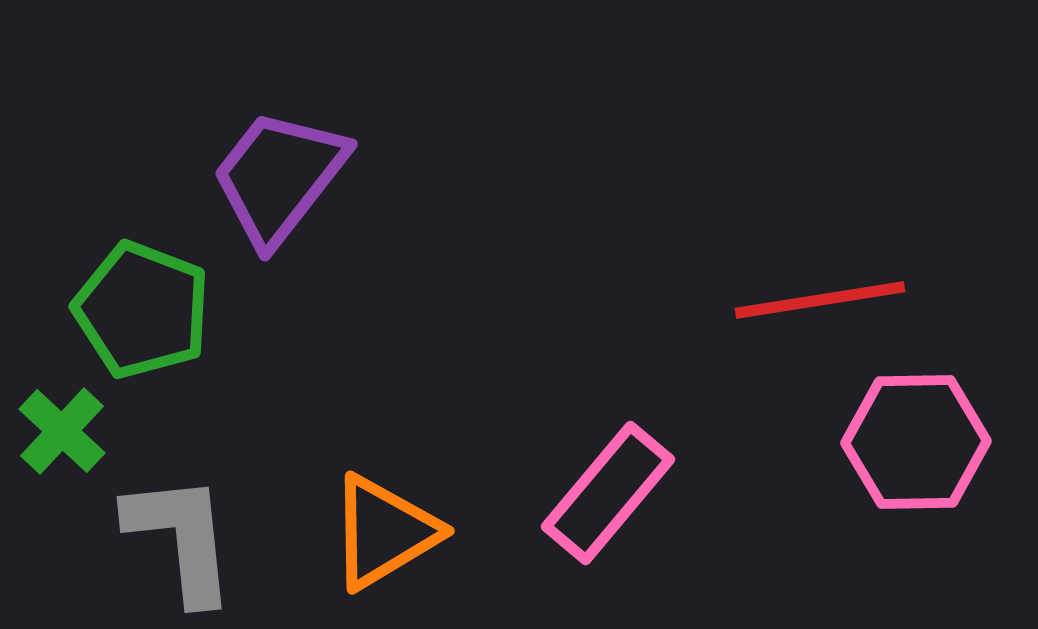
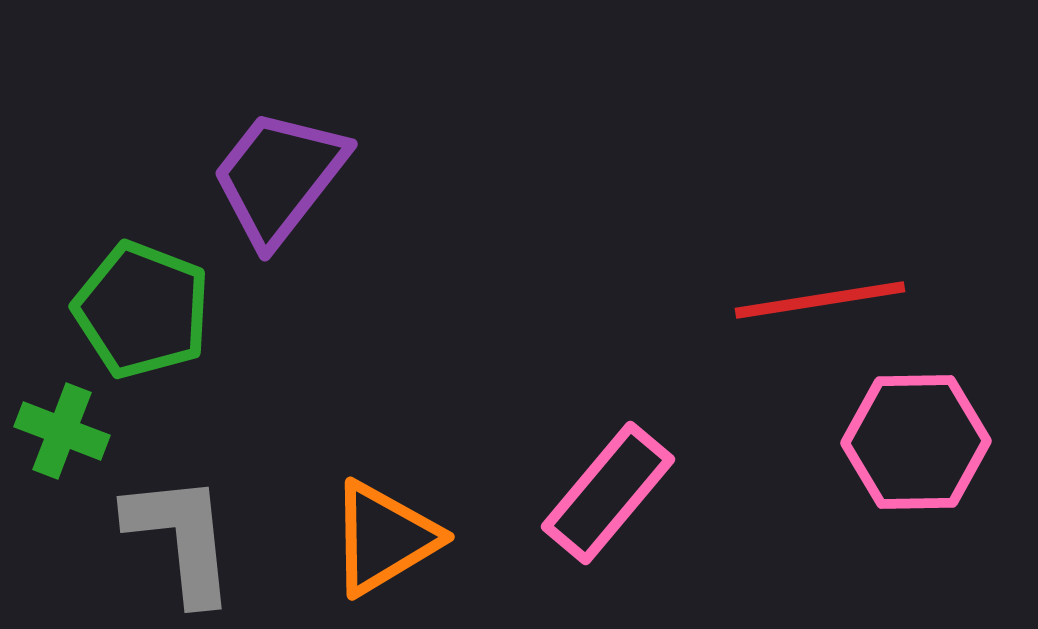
green cross: rotated 22 degrees counterclockwise
orange triangle: moved 6 px down
